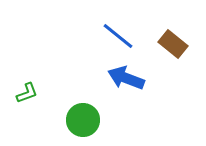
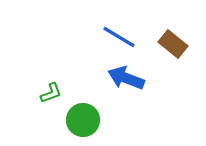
blue line: moved 1 px right, 1 px down; rotated 8 degrees counterclockwise
green L-shape: moved 24 px right
